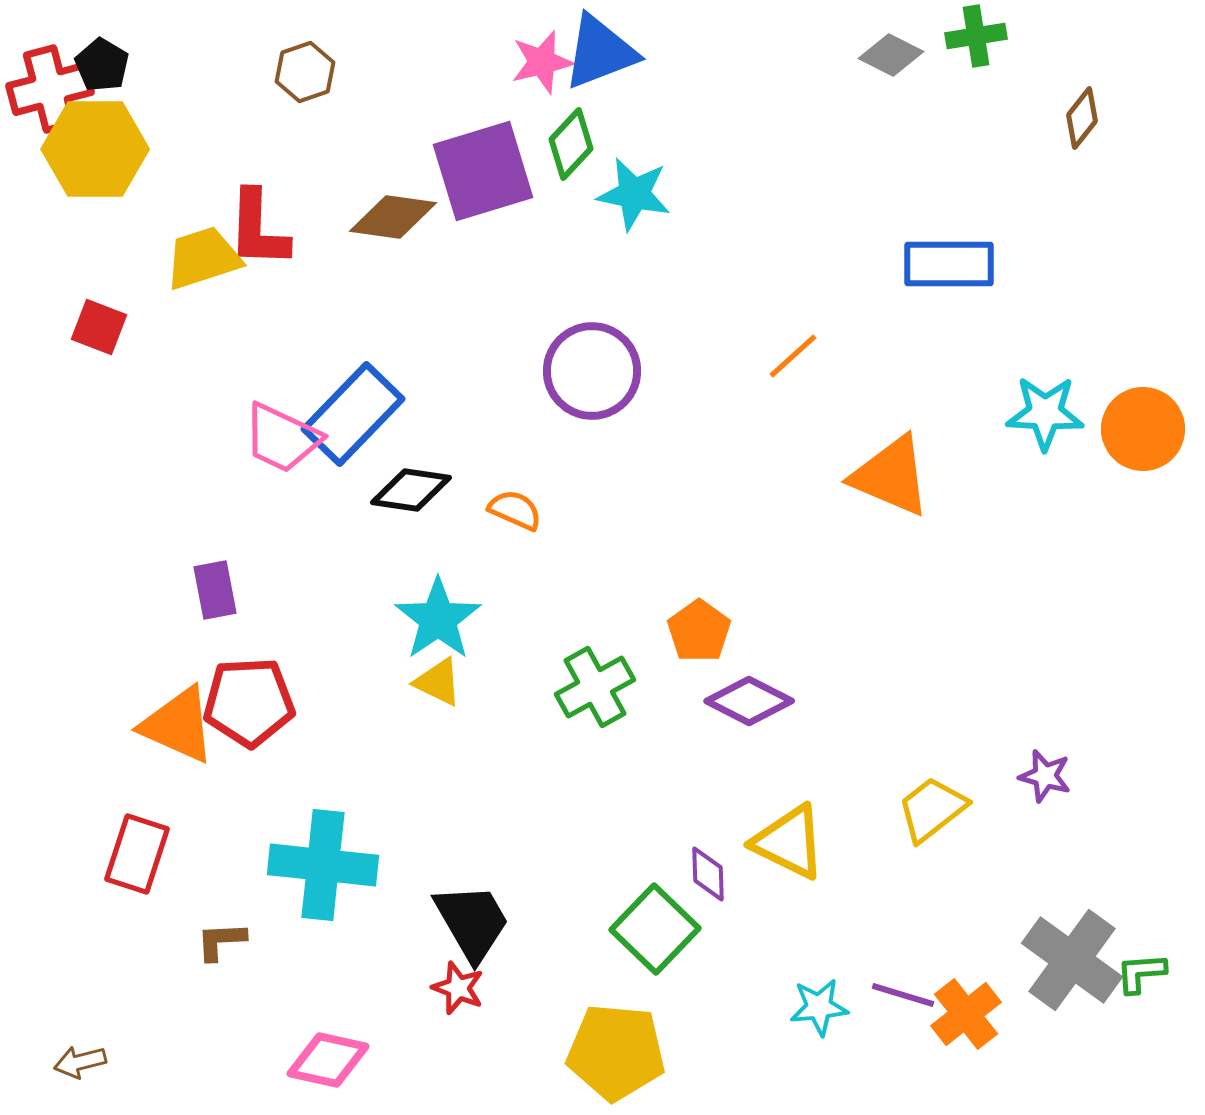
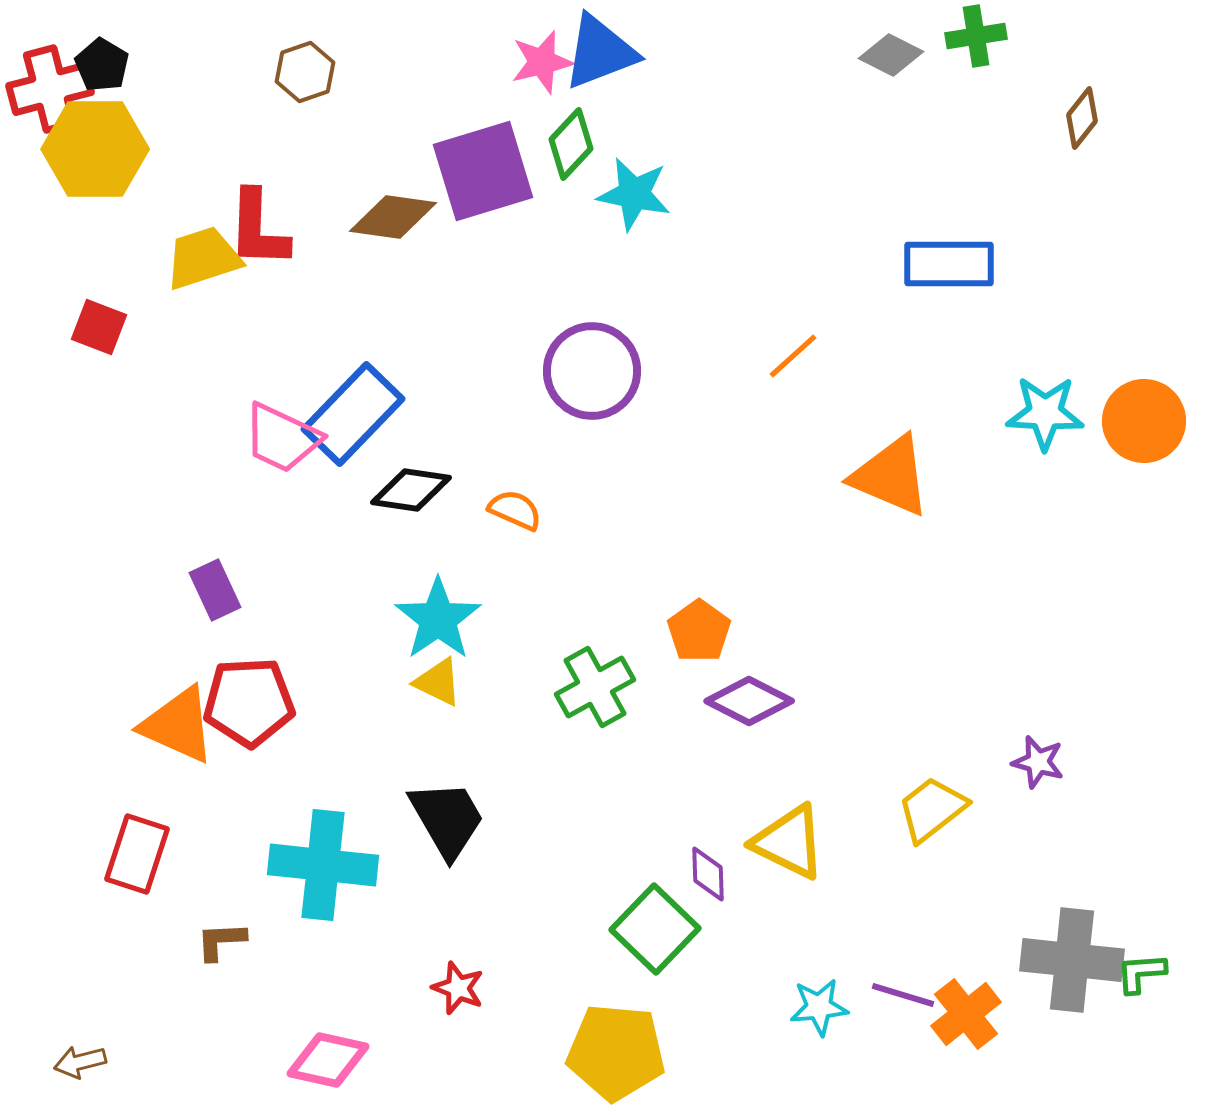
orange circle at (1143, 429): moved 1 px right, 8 px up
purple rectangle at (215, 590): rotated 14 degrees counterclockwise
purple star at (1045, 776): moved 7 px left, 14 px up
black trapezoid at (472, 922): moved 25 px left, 103 px up
gray cross at (1072, 960): rotated 30 degrees counterclockwise
